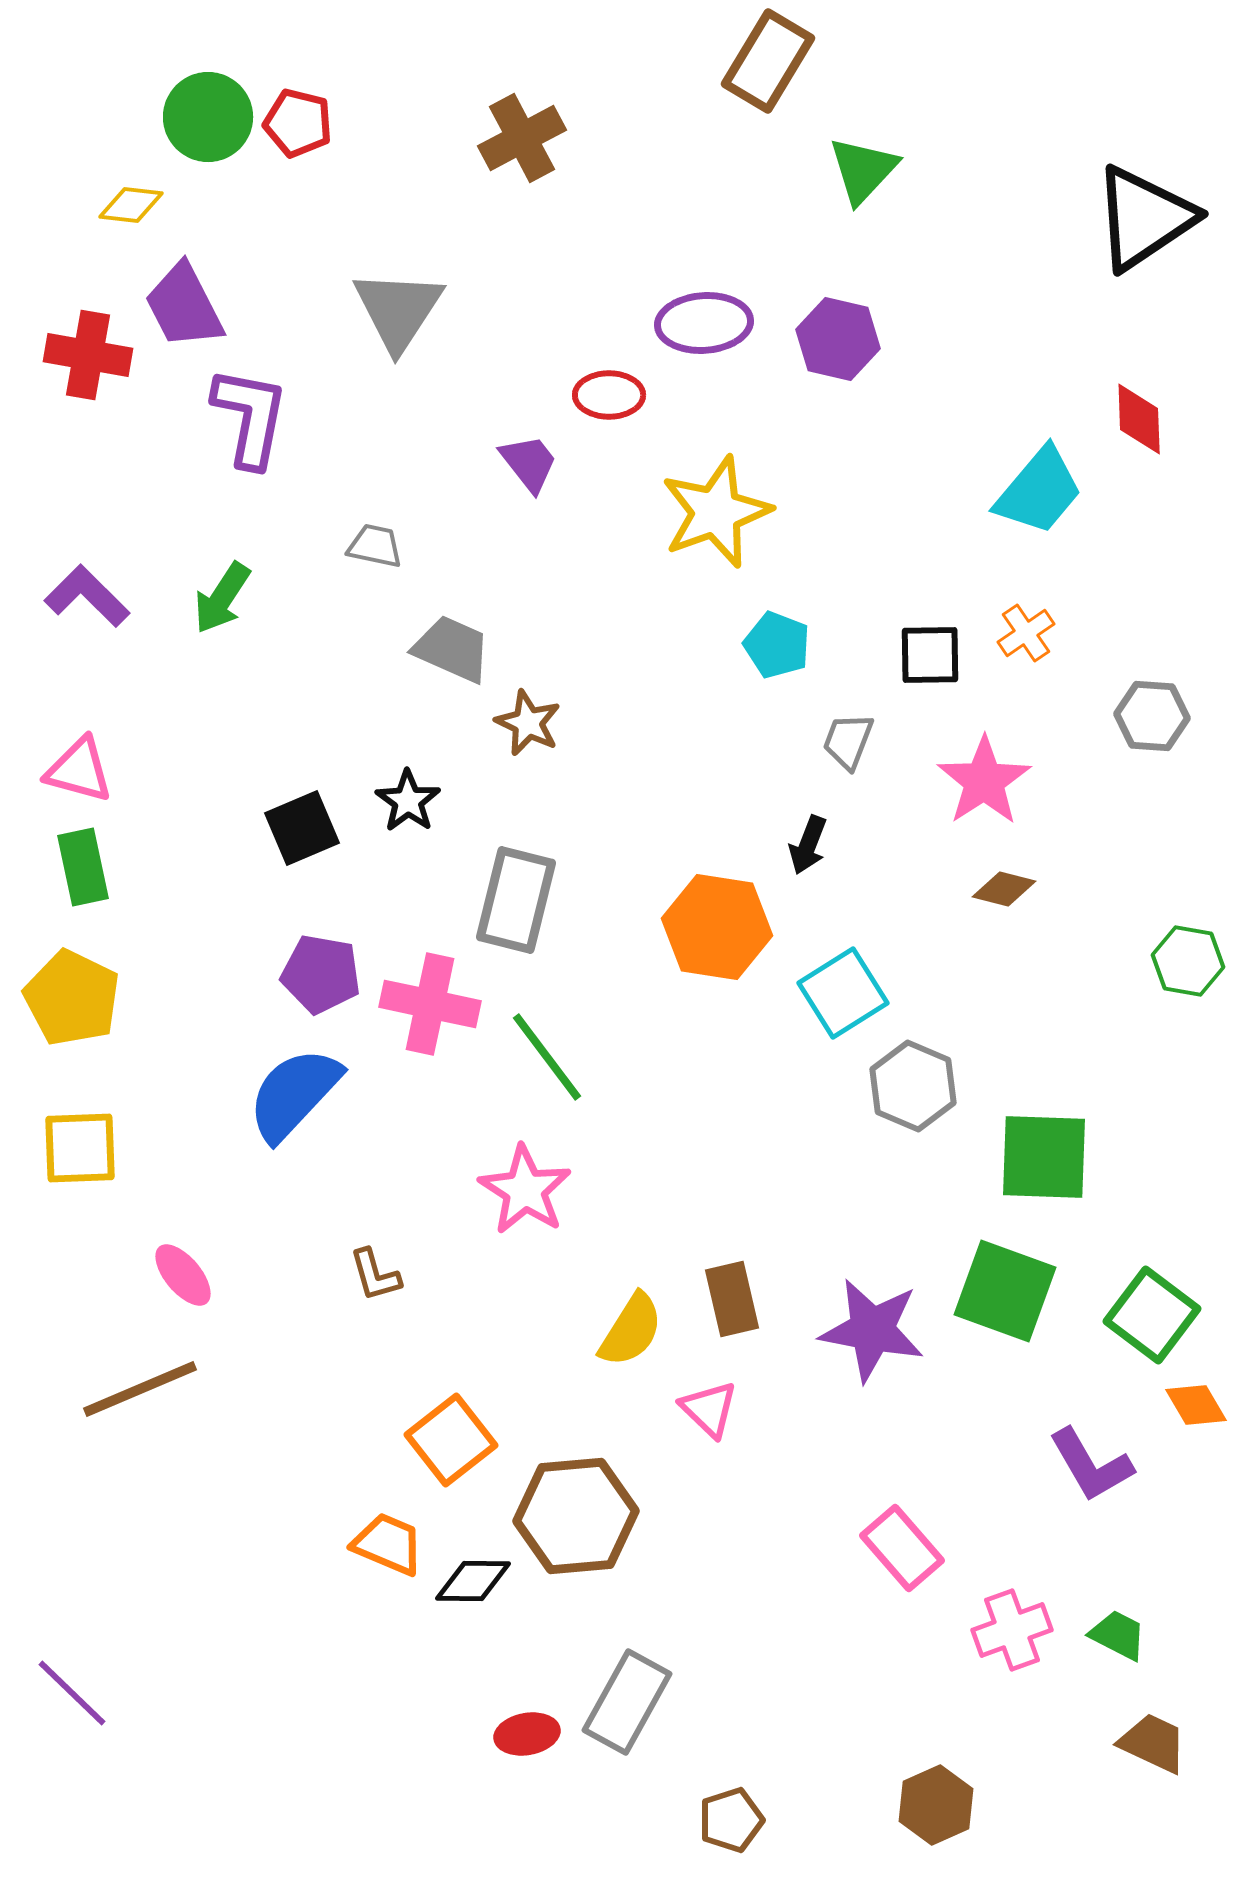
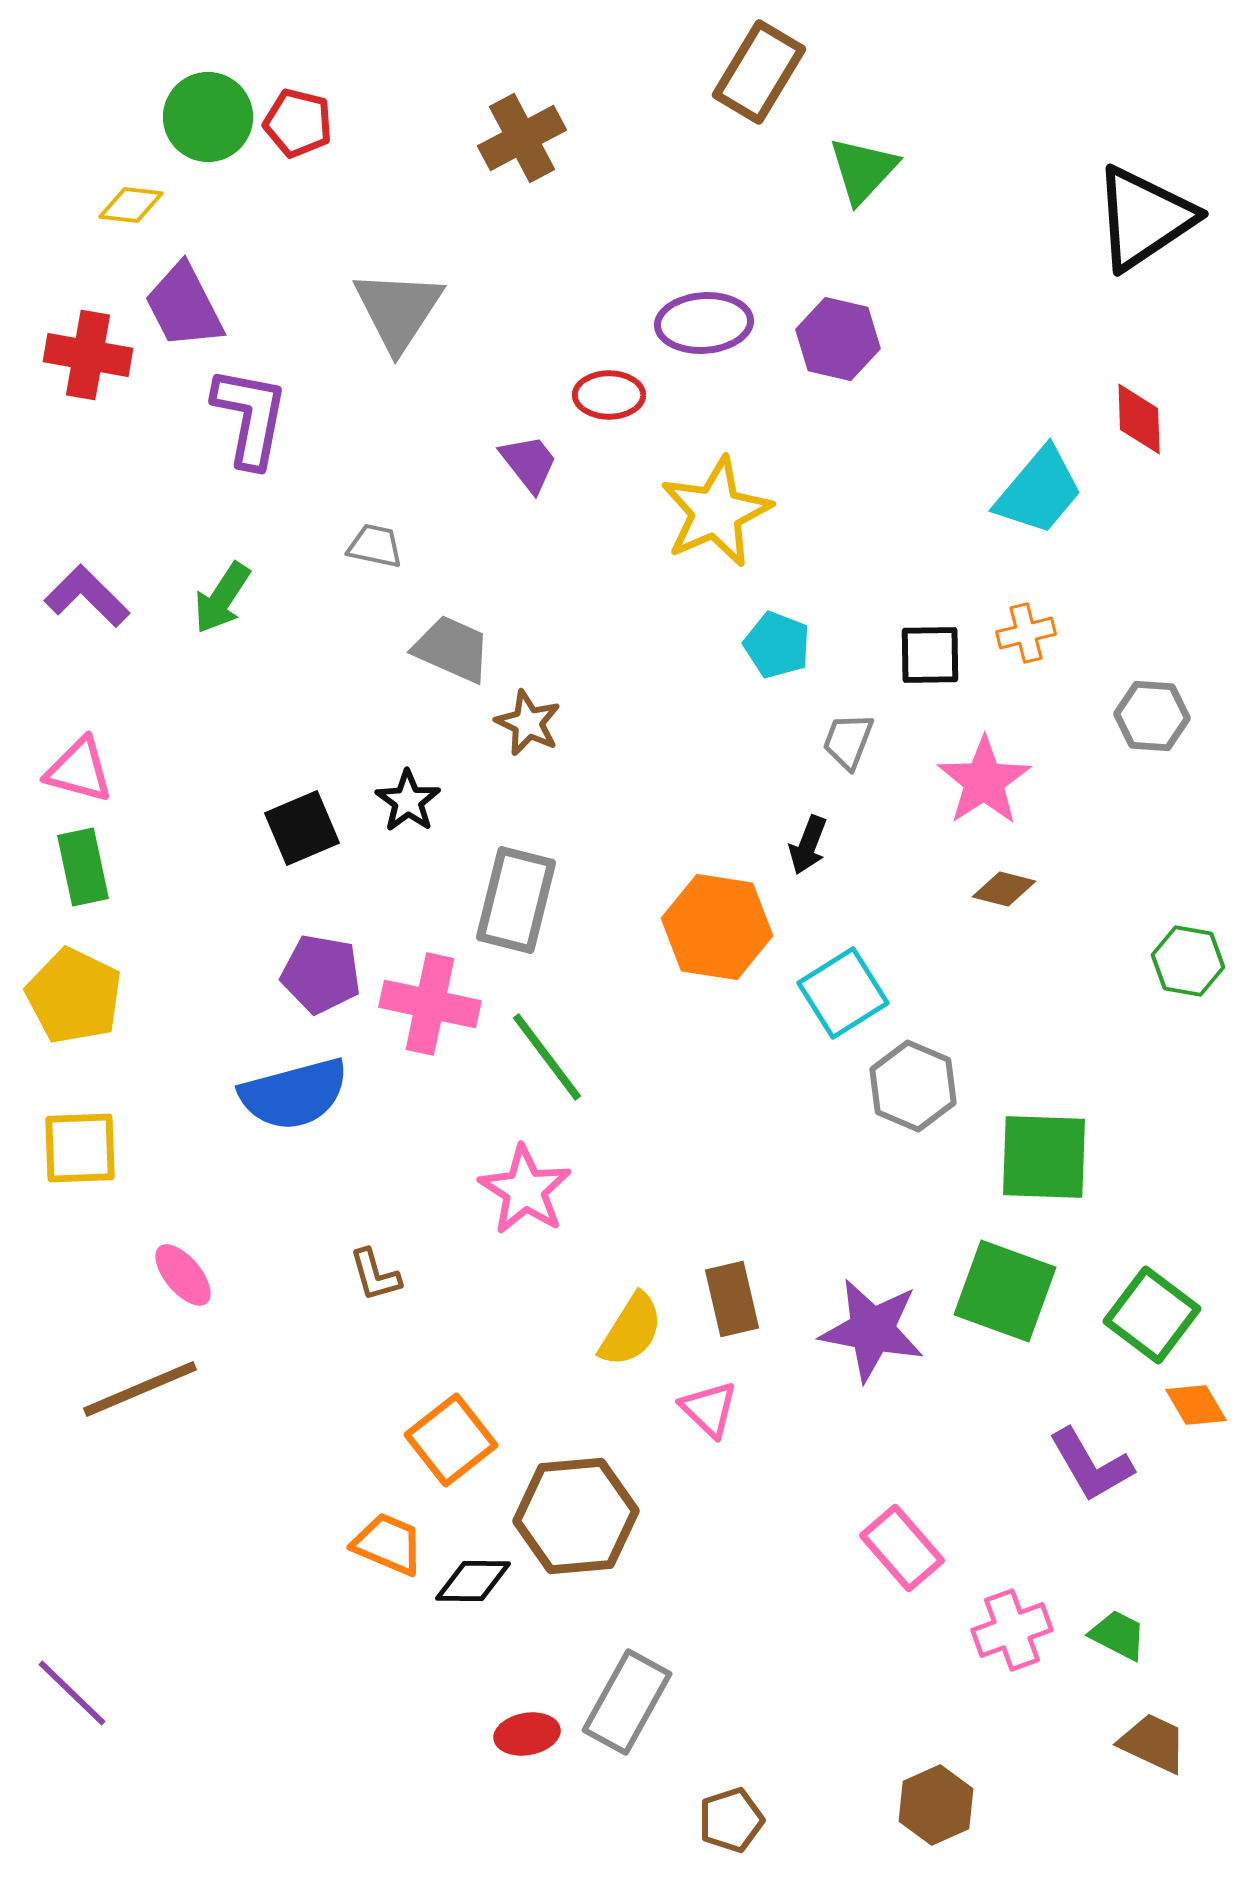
brown rectangle at (768, 61): moved 9 px left, 11 px down
yellow star at (716, 512): rotated 4 degrees counterclockwise
orange cross at (1026, 633): rotated 20 degrees clockwise
yellow pentagon at (72, 998): moved 2 px right, 2 px up
blue semicircle at (294, 1094): rotated 148 degrees counterclockwise
